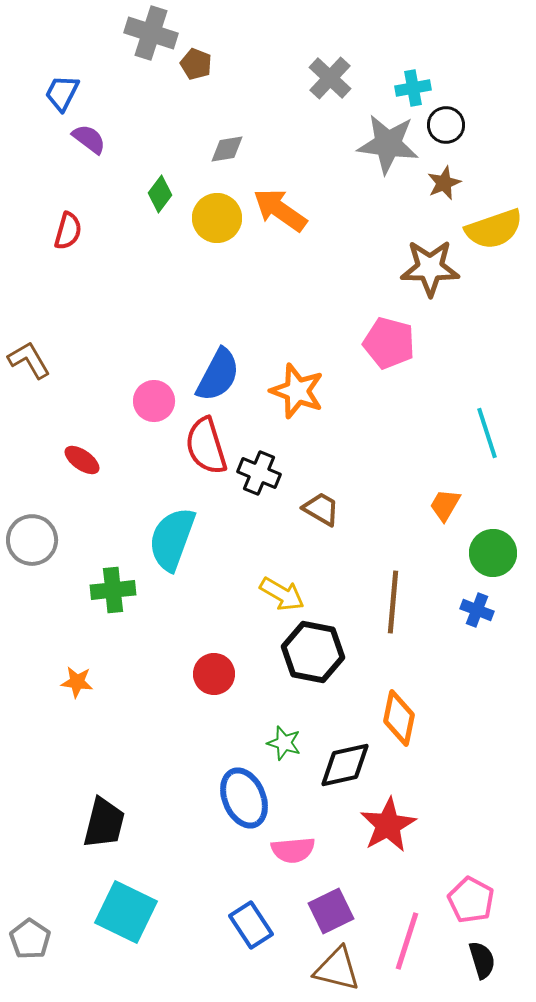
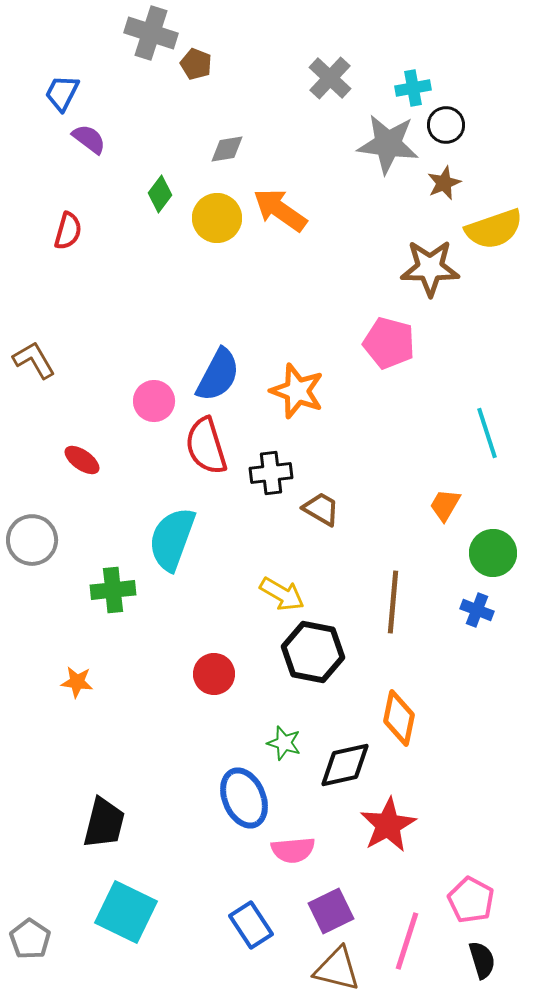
brown L-shape at (29, 360): moved 5 px right
black cross at (259, 473): moved 12 px right; rotated 30 degrees counterclockwise
